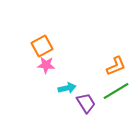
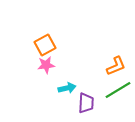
orange square: moved 3 px right, 1 px up
pink star: rotated 12 degrees counterclockwise
green line: moved 2 px right, 1 px up
purple trapezoid: rotated 35 degrees clockwise
